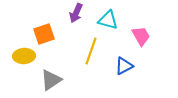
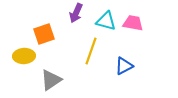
cyan triangle: moved 2 px left, 1 px down
pink trapezoid: moved 8 px left, 13 px up; rotated 50 degrees counterclockwise
